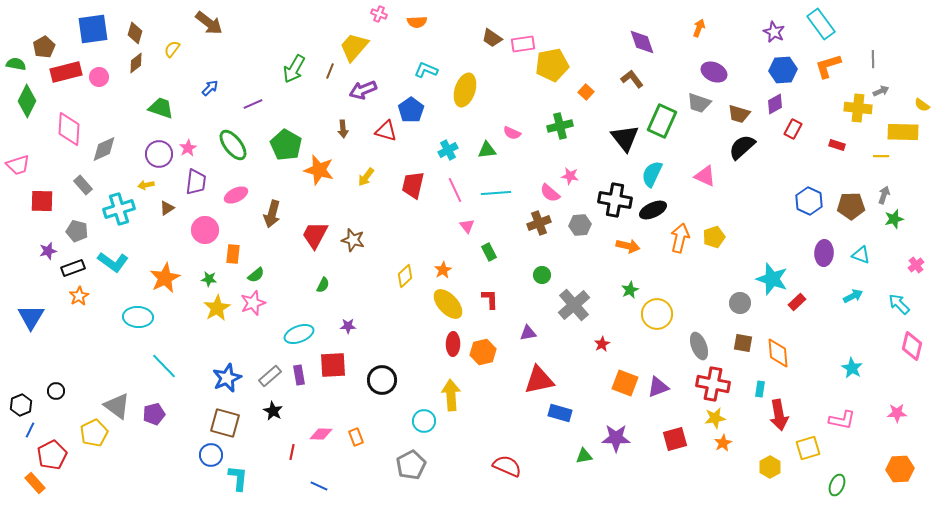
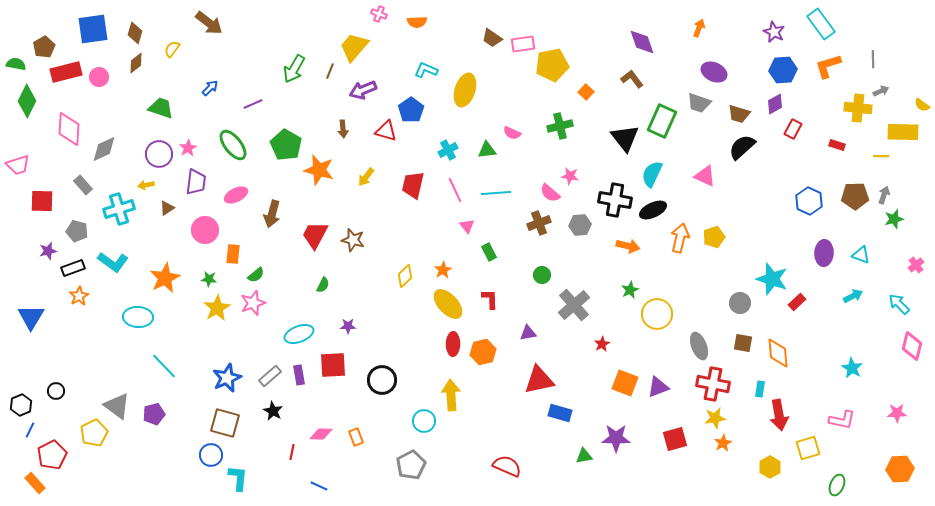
brown pentagon at (851, 206): moved 4 px right, 10 px up
